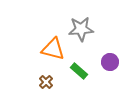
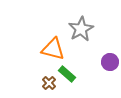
gray star: rotated 25 degrees counterclockwise
green rectangle: moved 12 px left, 3 px down
brown cross: moved 3 px right, 1 px down
